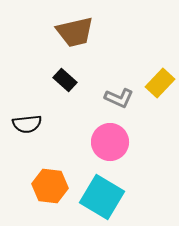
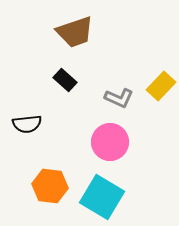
brown trapezoid: rotated 6 degrees counterclockwise
yellow rectangle: moved 1 px right, 3 px down
